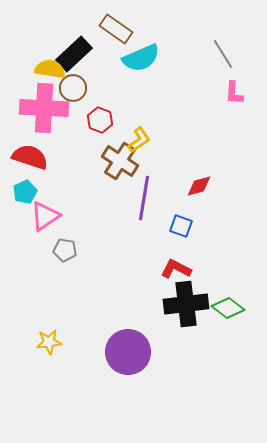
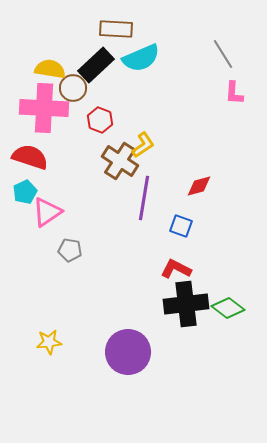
brown rectangle: rotated 32 degrees counterclockwise
black rectangle: moved 22 px right, 11 px down
yellow L-shape: moved 4 px right, 5 px down
pink triangle: moved 2 px right, 4 px up
gray pentagon: moved 5 px right
